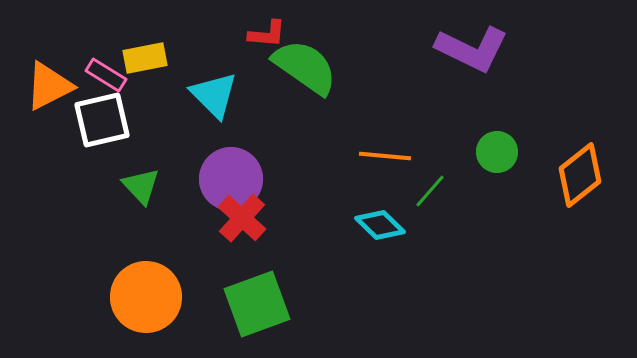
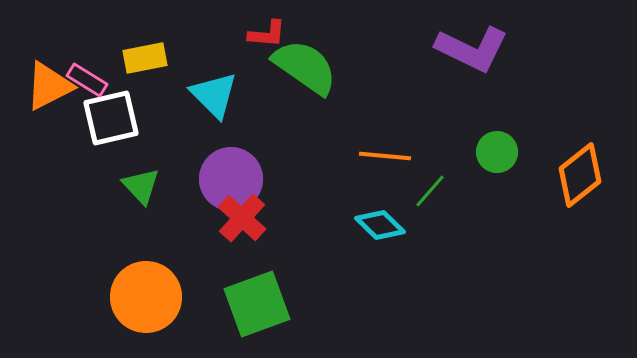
pink rectangle: moved 19 px left, 5 px down
white square: moved 9 px right, 2 px up
